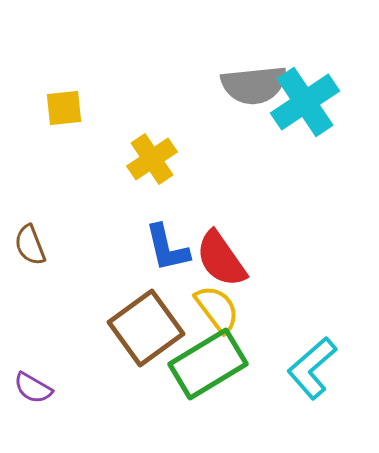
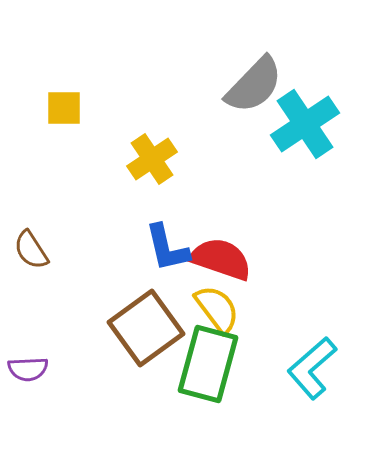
gray semicircle: rotated 40 degrees counterclockwise
cyan cross: moved 22 px down
yellow square: rotated 6 degrees clockwise
brown semicircle: moved 1 px right, 5 px down; rotated 12 degrees counterclockwise
red semicircle: rotated 144 degrees clockwise
green rectangle: rotated 44 degrees counterclockwise
purple semicircle: moved 5 px left, 19 px up; rotated 33 degrees counterclockwise
